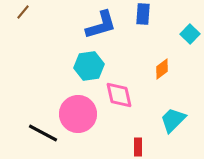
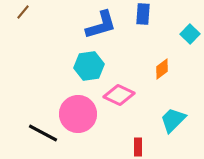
pink diamond: rotated 52 degrees counterclockwise
